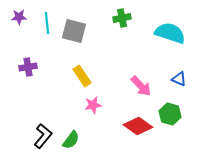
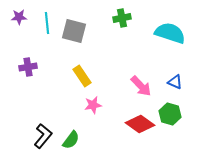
blue triangle: moved 4 px left, 3 px down
red diamond: moved 2 px right, 2 px up
